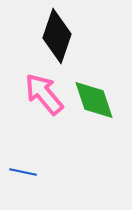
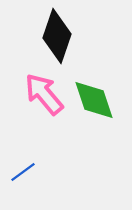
blue line: rotated 48 degrees counterclockwise
